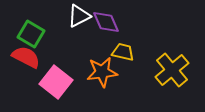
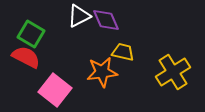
purple diamond: moved 2 px up
yellow cross: moved 1 px right, 2 px down; rotated 8 degrees clockwise
pink square: moved 1 px left, 8 px down
